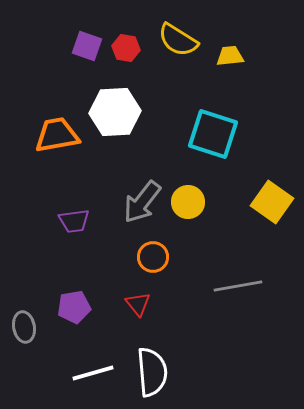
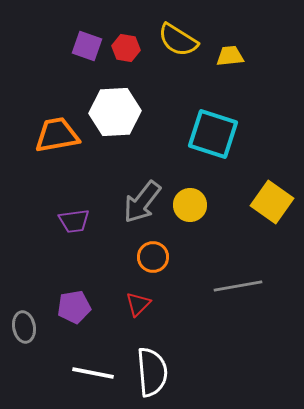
yellow circle: moved 2 px right, 3 px down
red triangle: rotated 24 degrees clockwise
white line: rotated 27 degrees clockwise
